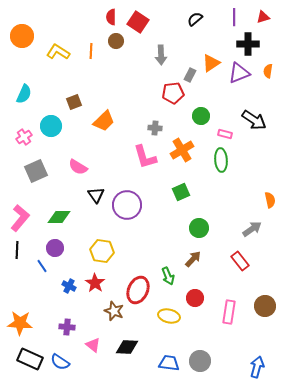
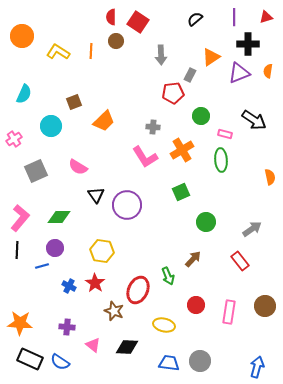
red triangle at (263, 17): moved 3 px right
orange triangle at (211, 63): moved 6 px up
gray cross at (155, 128): moved 2 px left, 1 px up
pink cross at (24, 137): moved 10 px left, 2 px down
pink L-shape at (145, 157): rotated 16 degrees counterclockwise
orange semicircle at (270, 200): moved 23 px up
green circle at (199, 228): moved 7 px right, 6 px up
blue line at (42, 266): rotated 72 degrees counterclockwise
red circle at (195, 298): moved 1 px right, 7 px down
yellow ellipse at (169, 316): moved 5 px left, 9 px down
